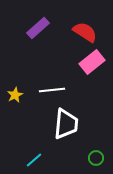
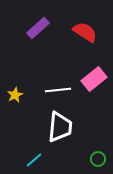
pink rectangle: moved 2 px right, 17 px down
white line: moved 6 px right
white trapezoid: moved 6 px left, 3 px down
green circle: moved 2 px right, 1 px down
